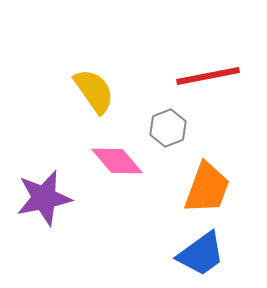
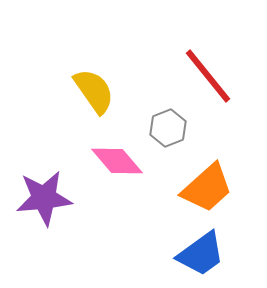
red line: rotated 62 degrees clockwise
orange trapezoid: rotated 28 degrees clockwise
purple star: rotated 6 degrees clockwise
